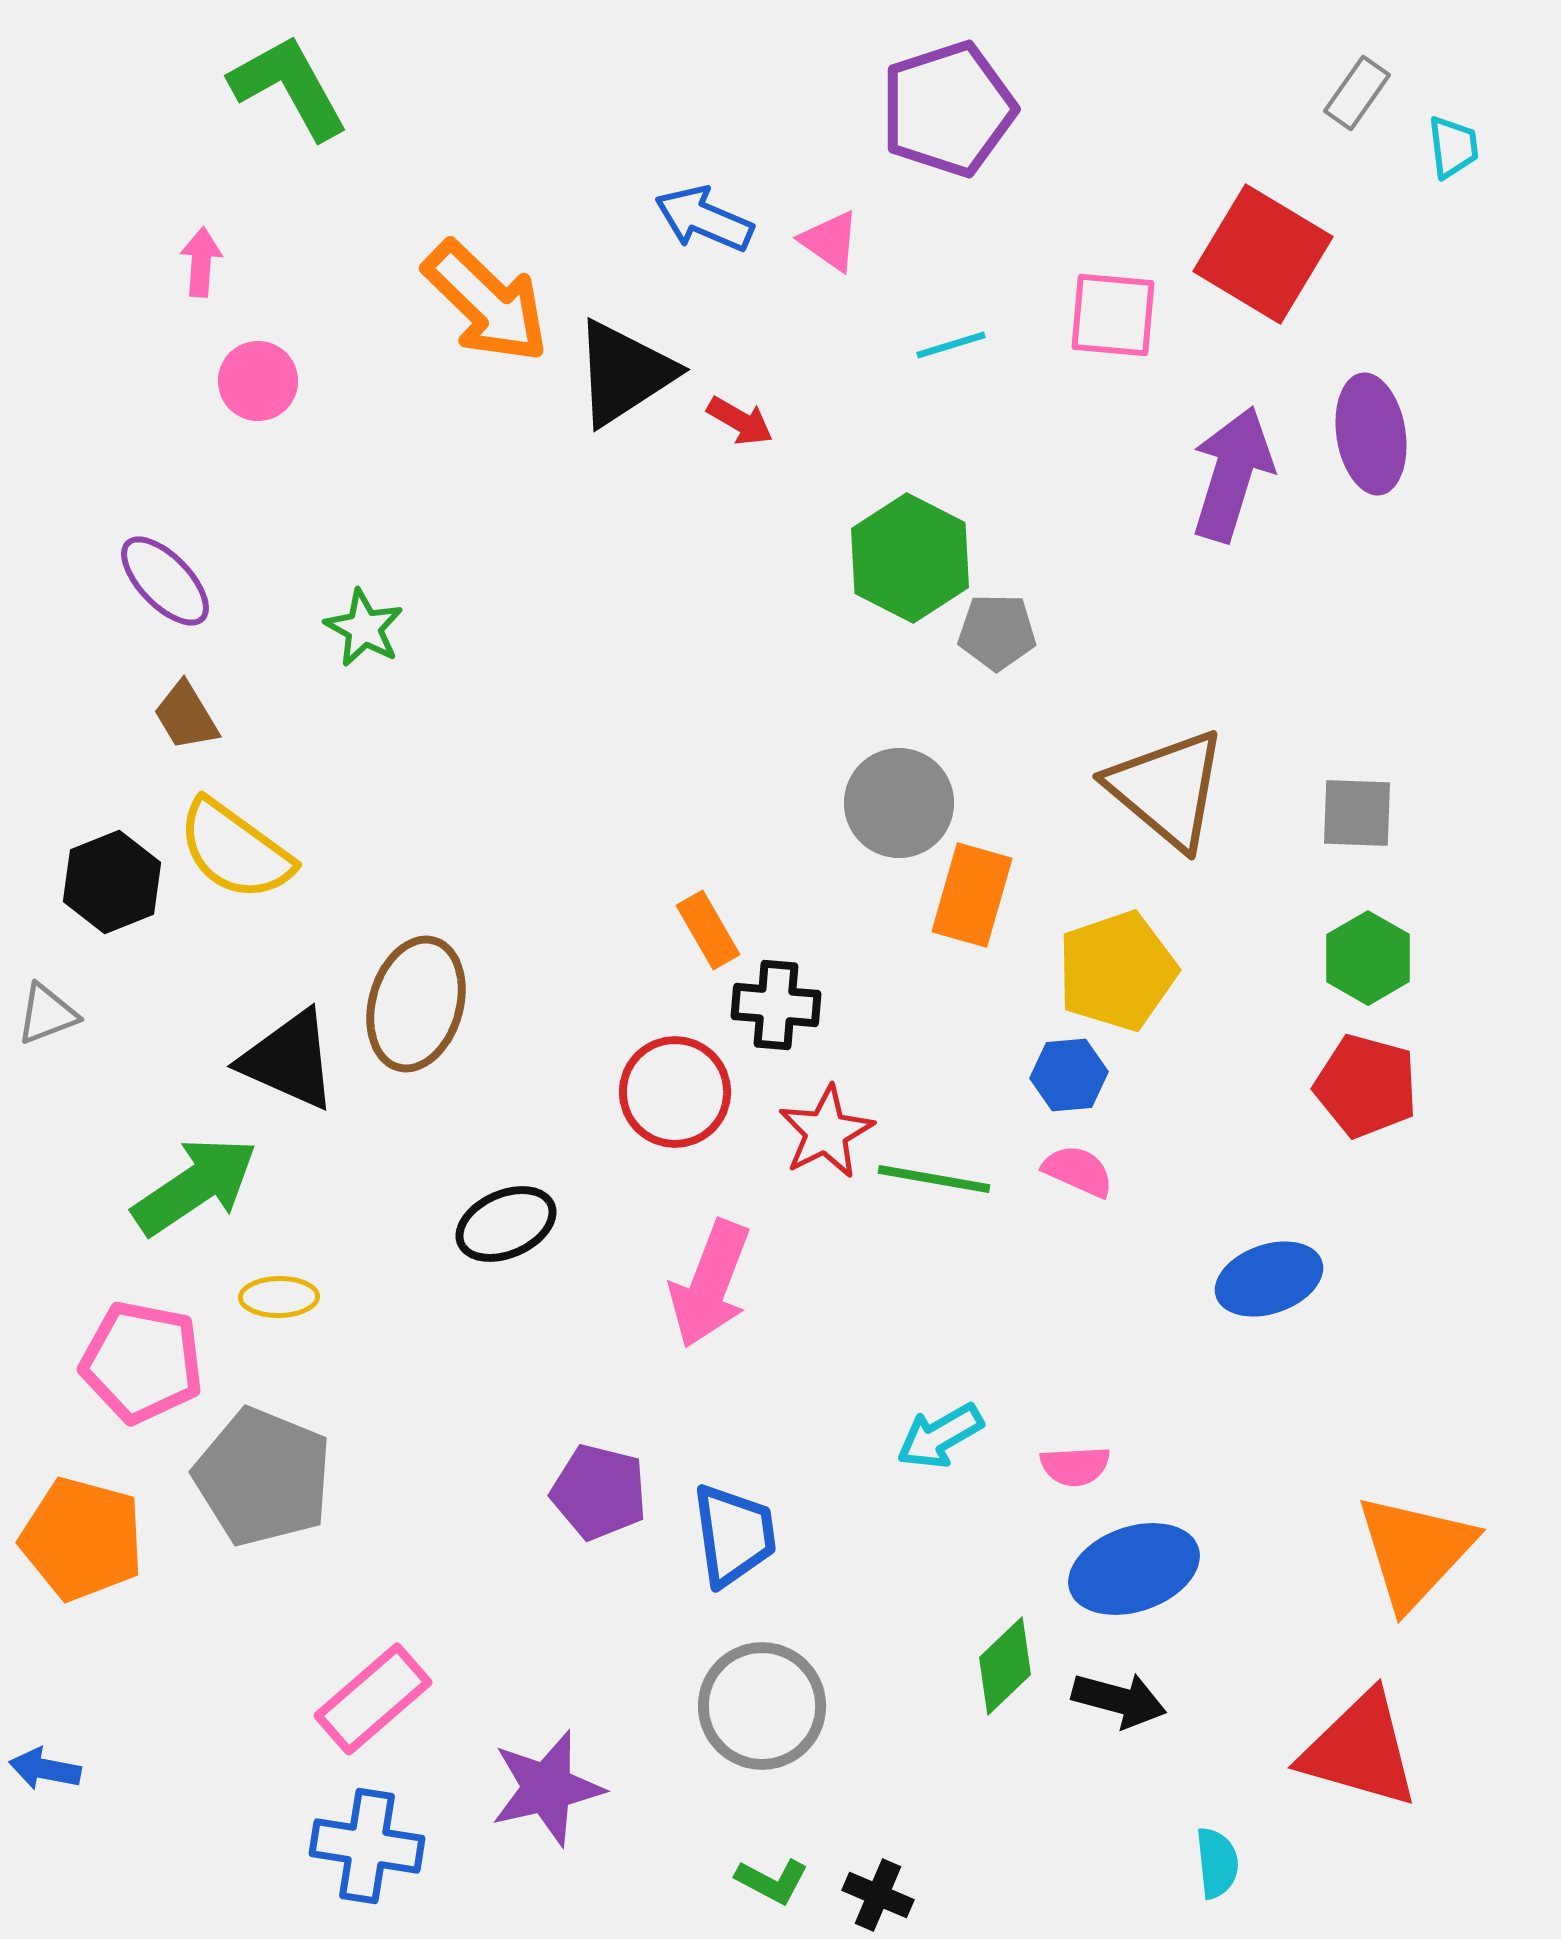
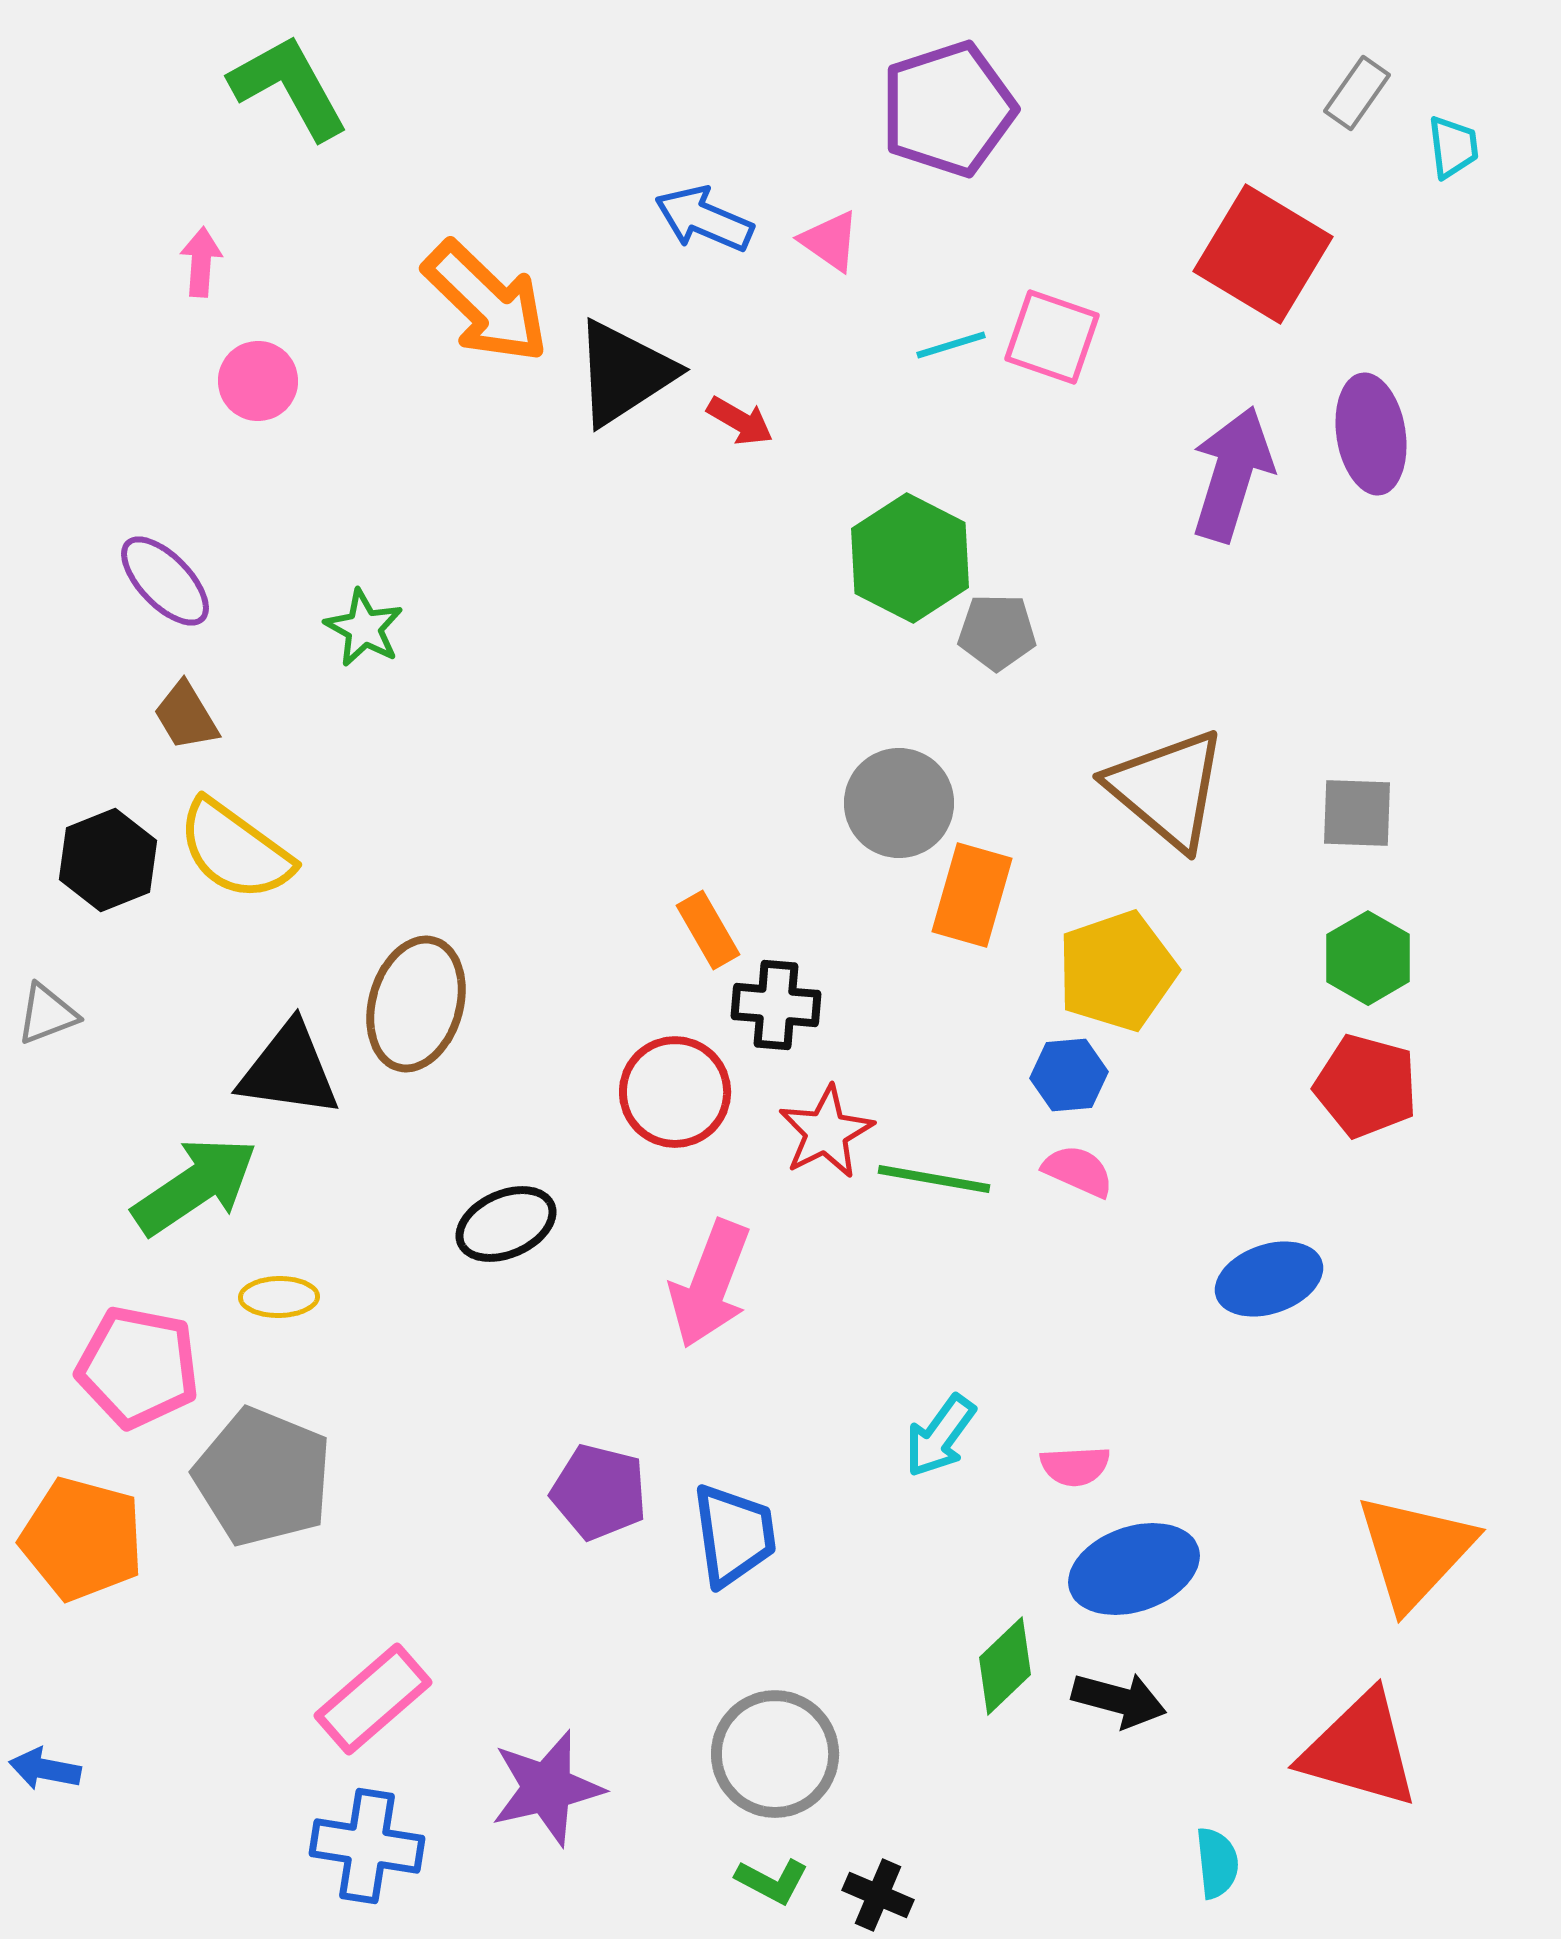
pink square at (1113, 315): moved 61 px left, 22 px down; rotated 14 degrees clockwise
black hexagon at (112, 882): moved 4 px left, 22 px up
black triangle at (289, 1060): moved 10 px down; rotated 16 degrees counterclockwise
pink pentagon at (142, 1362): moved 4 px left, 5 px down
cyan arrow at (940, 1436): rotated 24 degrees counterclockwise
gray circle at (762, 1706): moved 13 px right, 48 px down
